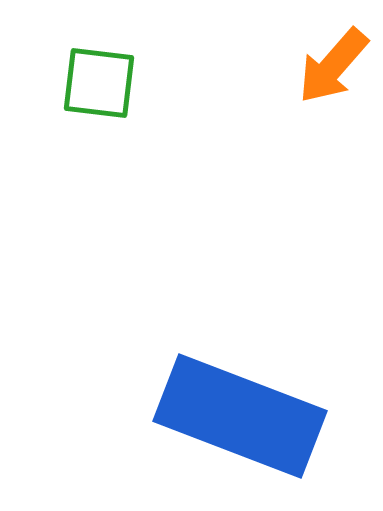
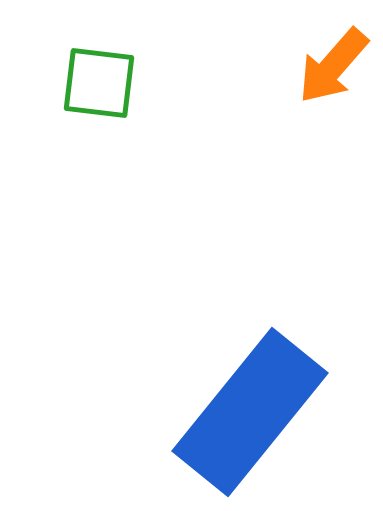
blue rectangle: moved 10 px right, 4 px up; rotated 72 degrees counterclockwise
